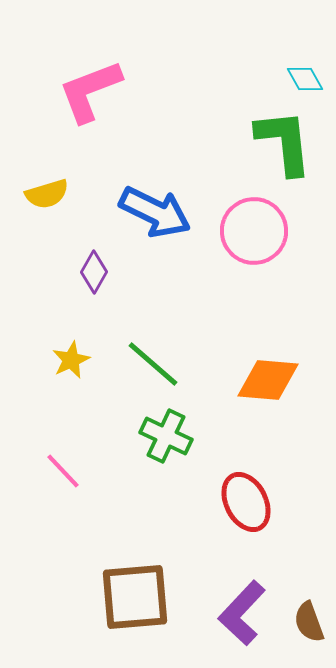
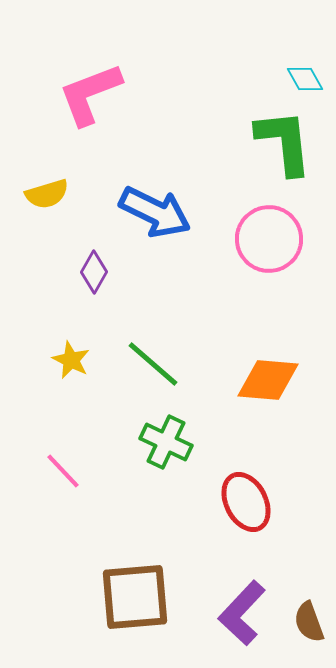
pink L-shape: moved 3 px down
pink circle: moved 15 px right, 8 px down
yellow star: rotated 21 degrees counterclockwise
green cross: moved 6 px down
